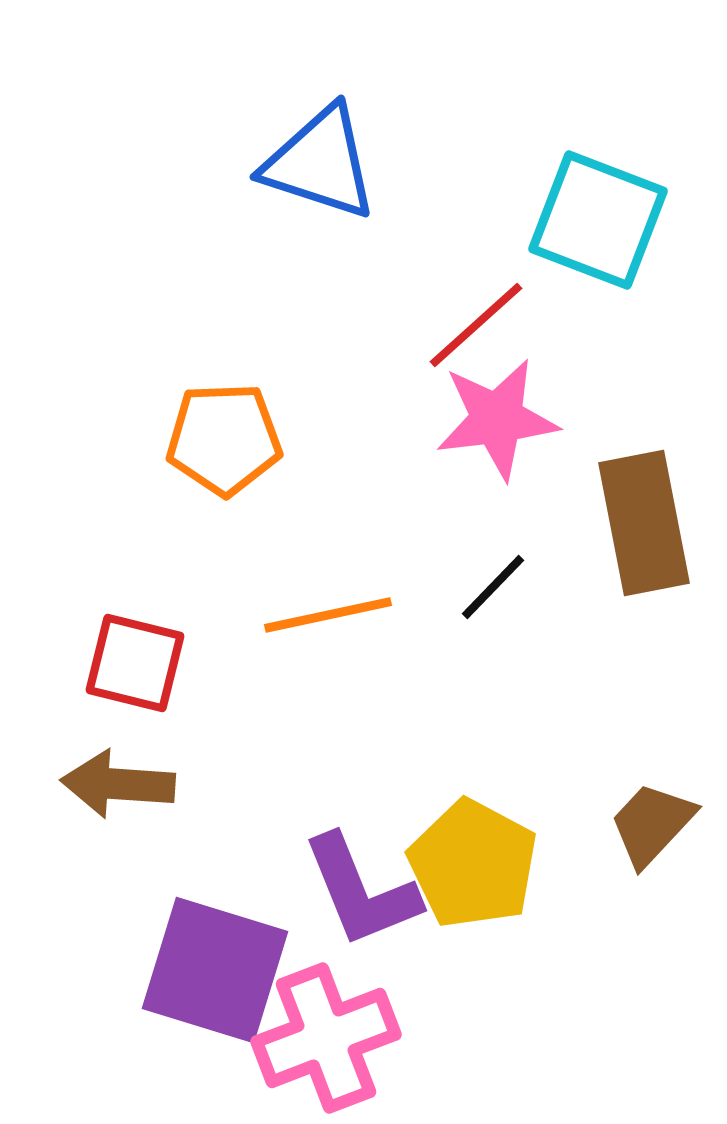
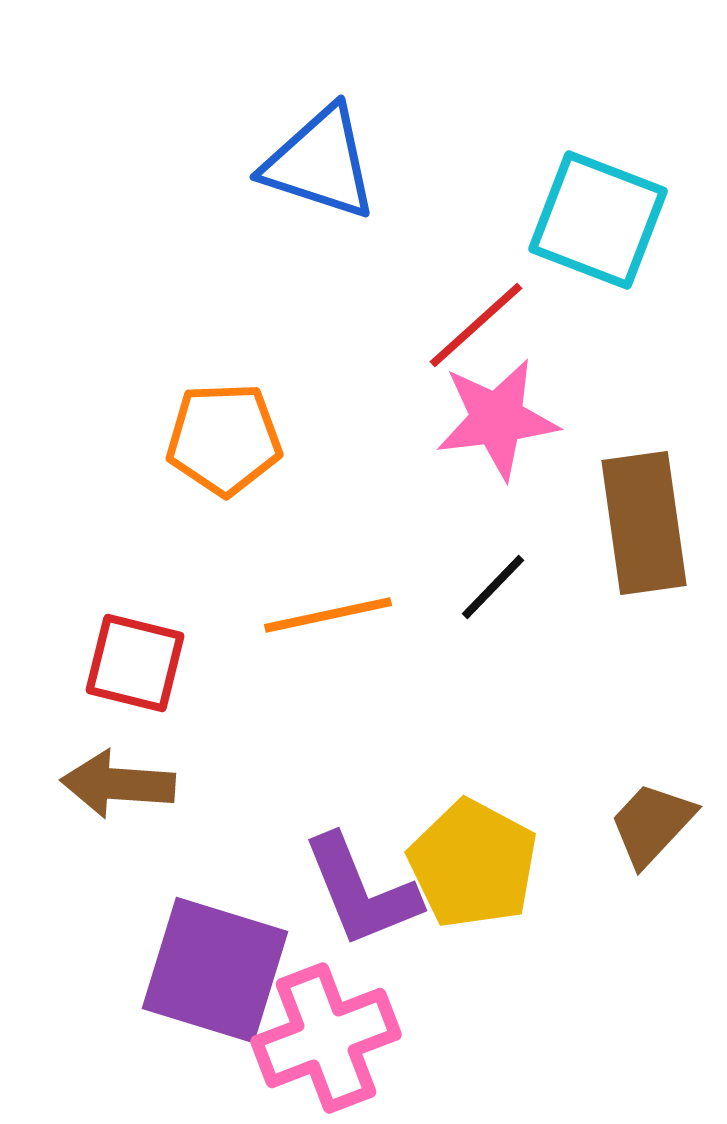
brown rectangle: rotated 3 degrees clockwise
